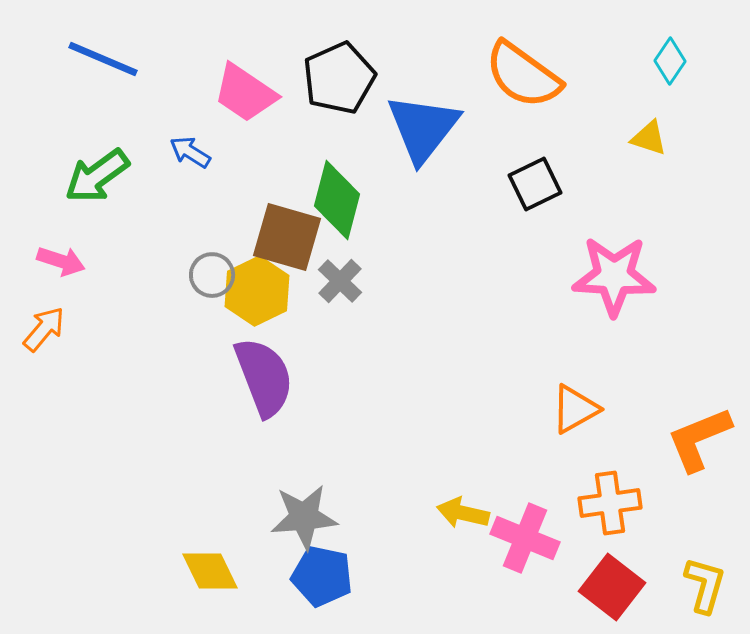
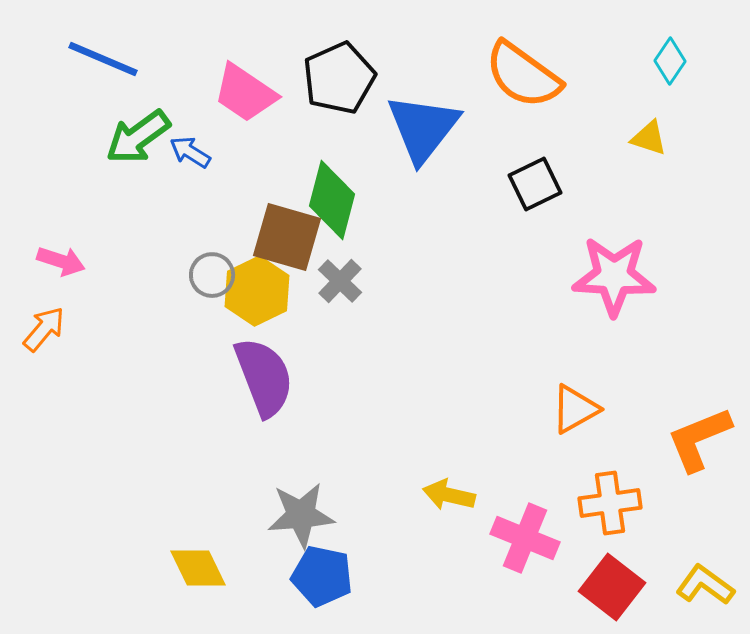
green arrow: moved 41 px right, 39 px up
green diamond: moved 5 px left
yellow arrow: moved 14 px left, 18 px up
gray star: moved 3 px left, 2 px up
yellow diamond: moved 12 px left, 3 px up
yellow L-shape: rotated 70 degrees counterclockwise
